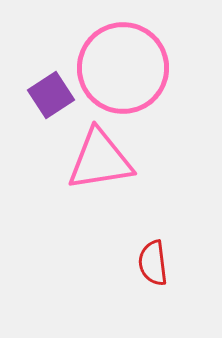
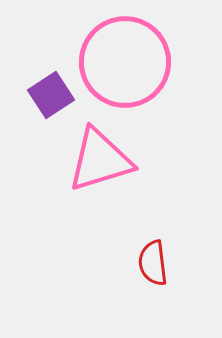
pink circle: moved 2 px right, 6 px up
pink triangle: rotated 8 degrees counterclockwise
